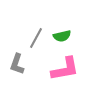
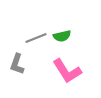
gray line: rotated 40 degrees clockwise
pink L-shape: moved 2 px right, 2 px down; rotated 68 degrees clockwise
